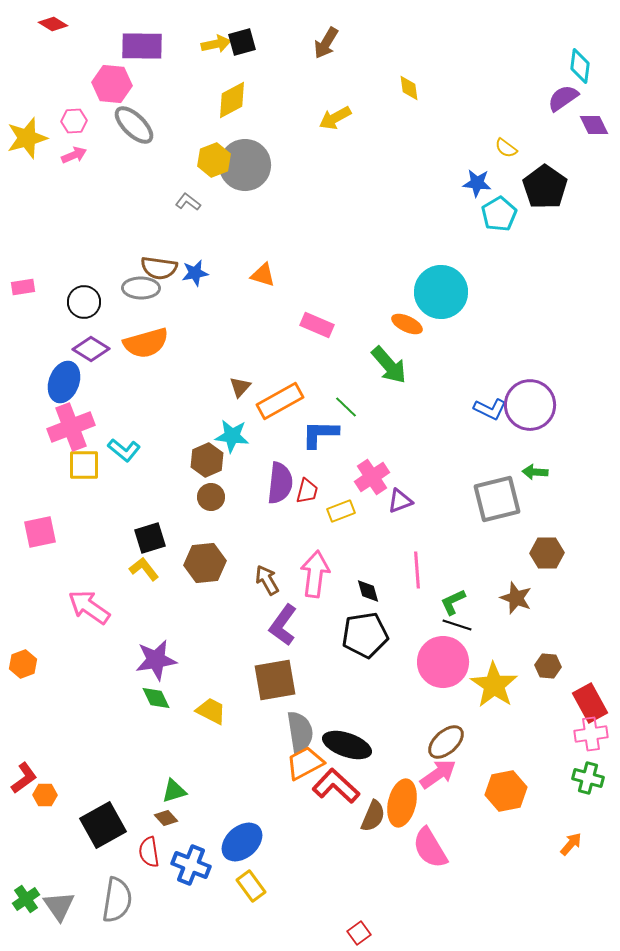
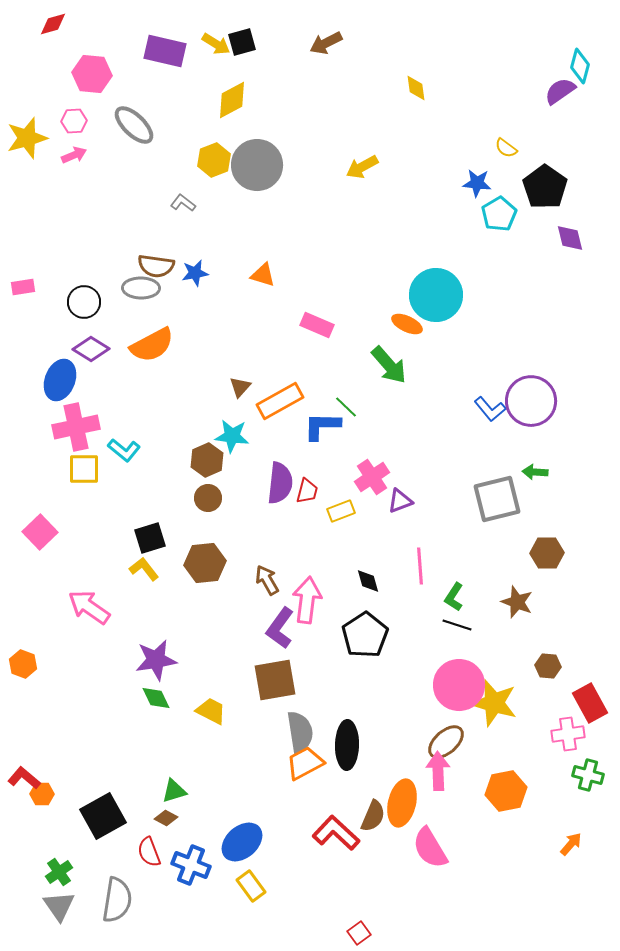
red diamond at (53, 24): rotated 48 degrees counterclockwise
brown arrow at (326, 43): rotated 32 degrees clockwise
yellow arrow at (216, 44): rotated 44 degrees clockwise
purple rectangle at (142, 46): moved 23 px right, 5 px down; rotated 12 degrees clockwise
cyan diamond at (580, 66): rotated 8 degrees clockwise
pink hexagon at (112, 84): moved 20 px left, 10 px up
yellow diamond at (409, 88): moved 7 px right
purple semicircle at (563, 98): moved 3 px left, 7 px up
yellow arrow at (335, 118): moved 27 px right, 49 px down
purple diamond at (594, 125): moved 24 px left, 113 px down; rotated 12 degrees clockwise
gray circle at (245, 165): moved 12 px right
gray L-shape at (188, 202): moved 5 px left, 1 px down
brown semicircle at (159, 268): moved 3 px left, 2 px up
cyan circle at (441, 292): moved 5 px left, 3 px down
orange semicircle at (146, 343): moved 6 px right, 2 px down; rotated 12 degrees counterclockwise
blue ellipse at (64, 382): moved 4 px left, 2 px up
purple circle at (530, 405): moved 1 px right, 4 px up
blue L-shape at (490, 409): rotated 24 degrees clockwise
pink cross at (71, 427): moved 5 px right; rotated 9 degrees clockwise
blue L-shape at (320, 434): moved 2 px right, 8 px up
yellow square at (84, 465): moved 4 px down
brown circle at (211, 497): moved 3 px left, 1 px down
pink square at (40, 532): rotated 32 degrees counterclockwise
pink line at (417, 570): moved 3 px right, 4 px up
pink arrow at (315, 574): moved 8 px left, 26 px down
black diamond at (368, 591): moved 10 px up
brown star at (516, 598): moved 1 px right, 4 px down
green L-shape at (453, 602): moved 1 px right, 5 px up; rotated 32 degrees counterclockwise
purple L-shape at (283, 625): moved 3 px left, 3 px down
black pentagon at (365, 635): rotated 24 degrees counterclockwise
pink circle at (443, 662): moved 16 px right, 23 px down
orange hexagon at (23, 664): rotated 20 degrees counterclockwise
yellow star at (494, 685): moved 18 px down; rotated 18 degrees counterclockwise
pink cross at (591, 734): moved 23 px left
black ellipse at (347, 745): rotated 72 degrees clockwise
pink arrow at (438, 774): moved 3 px up; rotated 57 degrees counterclockwise
red L-shape at (24, 778): rotated 104 degrees counterclockwise
green cross at (588, 778): moved 3 px up
red L-shape at (336, 786): moved 47 px down
orange hexagon at (45, 795): moved 3 px left, 1 px up
brown diamond at (166, 818): rotated 20 degrees counterclockwise
black square at (103, 825): moved 9 px up
red semicircle at (149, 852): rotated 12 degrees counterclockwise
green cross at (26, 899): moved 33 px right, 27 px up
